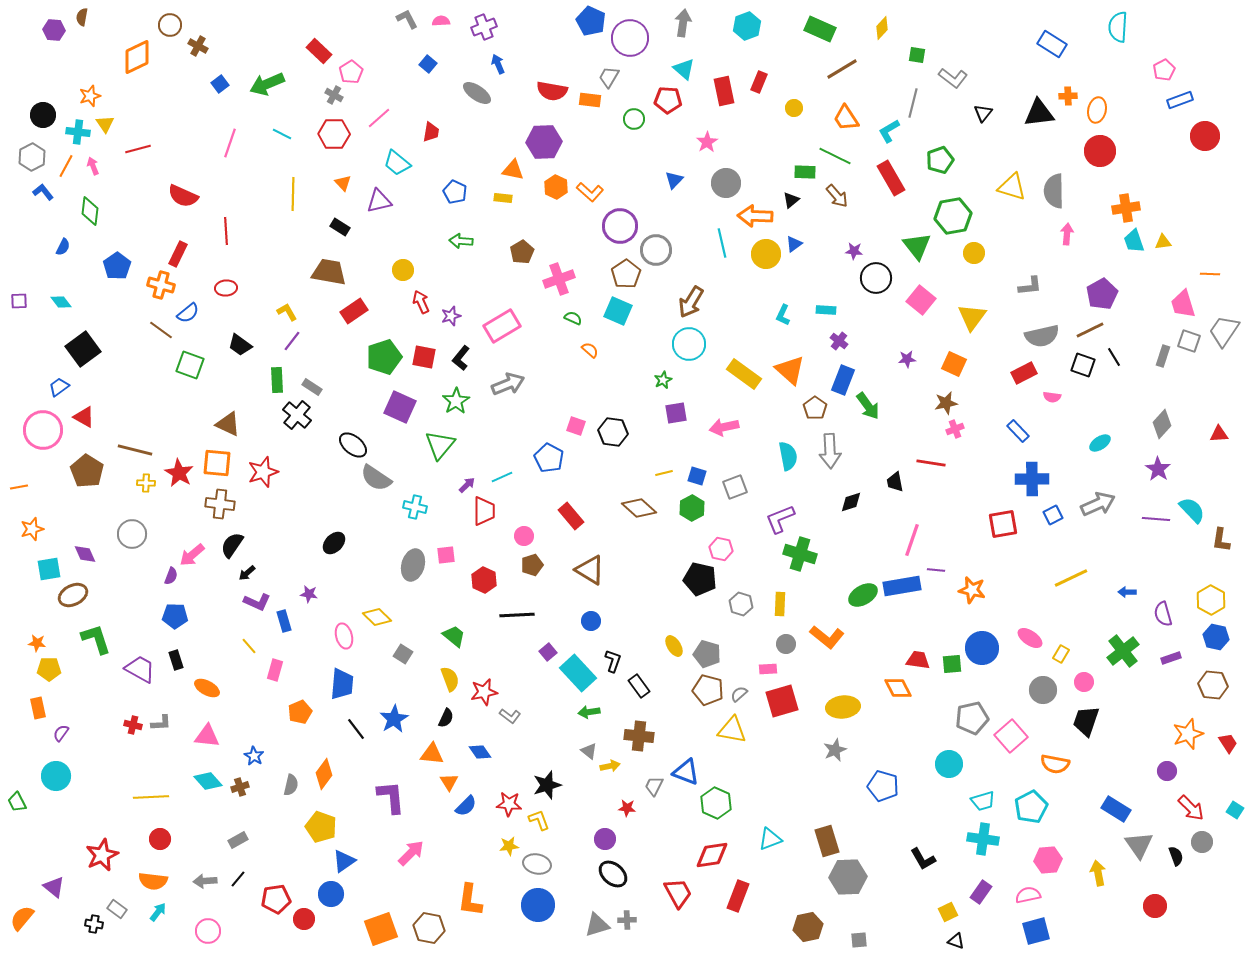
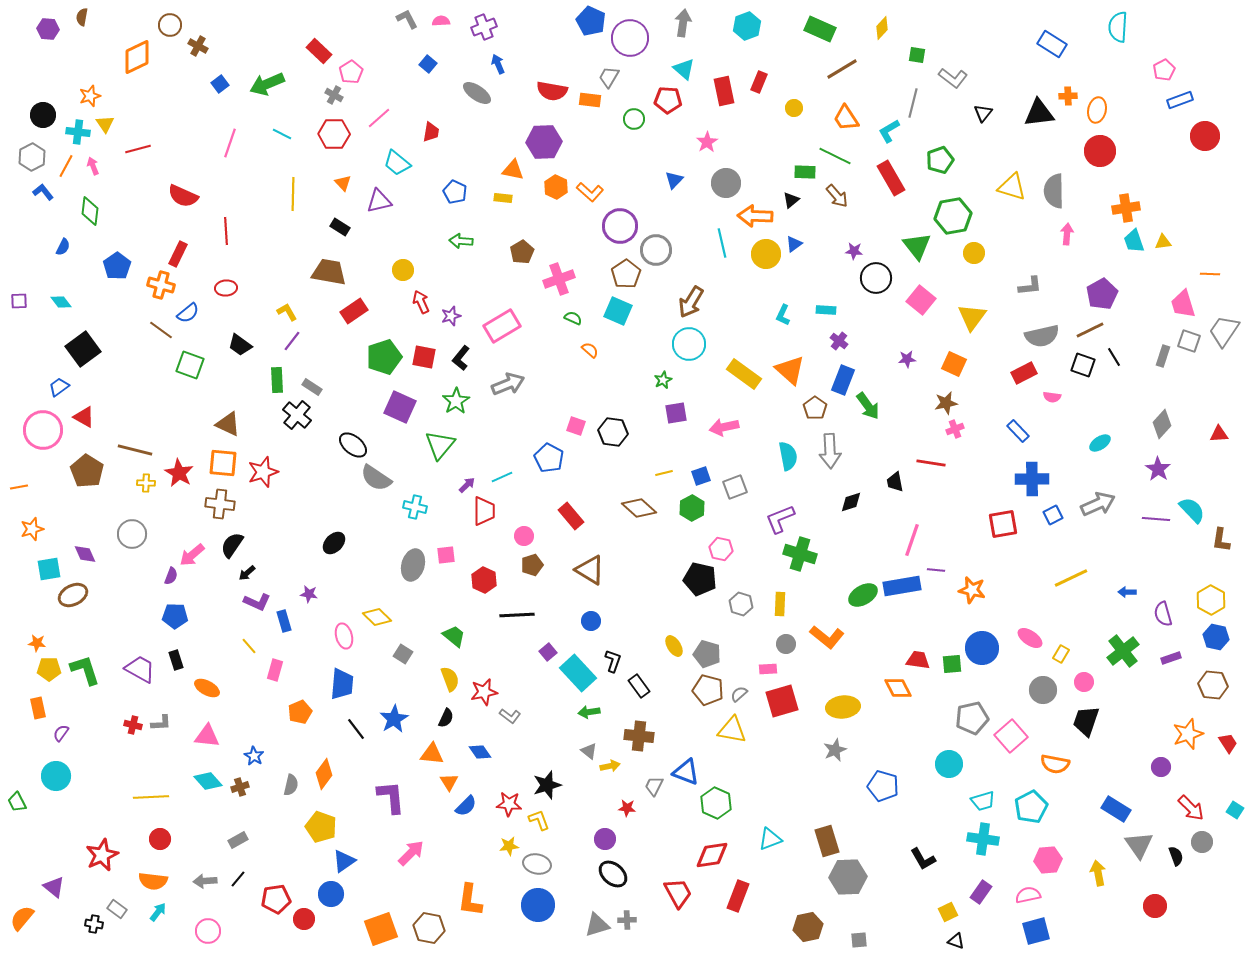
purple hexagon at (54, 30): moved 6 px left, 1 px up
orange square at (217, 463): moved 6 px right
blue square at (697, 476): moved 4 px right; rotated 36 degrees counterclockwise
green L-shape at (96, 639): moved 11 px left, 31 px down
purple circle at (1167, 771): moved 6 px left, 4 px up
